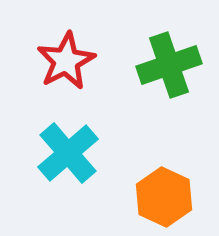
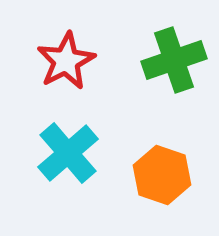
green cross: moved 5 px right, 5 px up
orange hexagon: moved 2 px left, 22 px up; rotated 6 degrees counterclockwise
